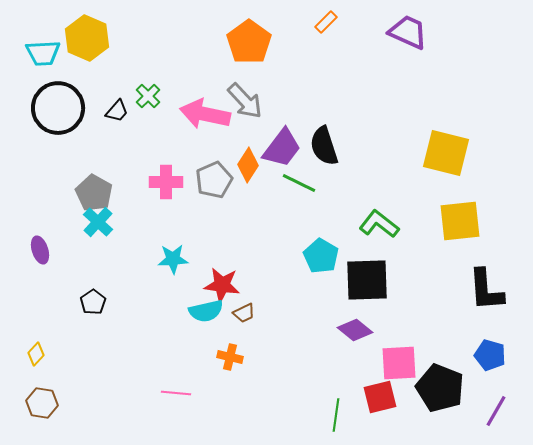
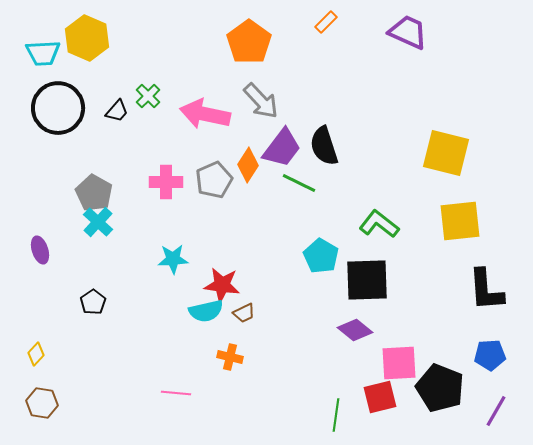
gray arrow at (245, 101): moved 16 px right
blue pentagon at (490, 355): rotated 20 degrees counterclockwise
